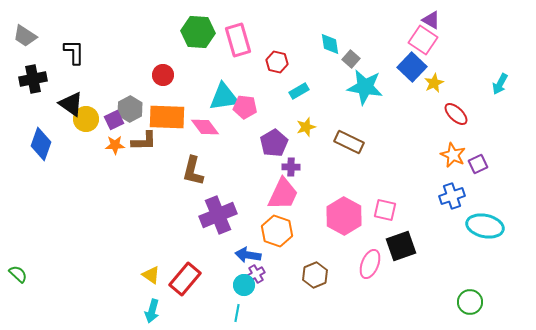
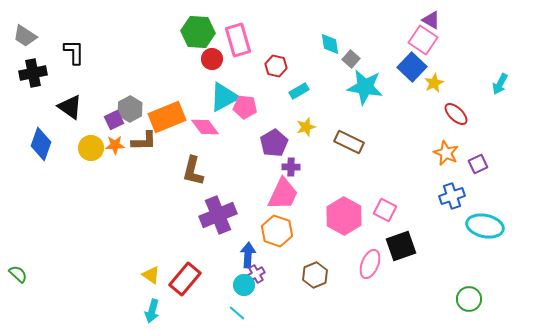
red hexagon at (277, 62): moved 1 px left, 4 px down
red circle at (163, 75): moved 49 px right, 16 px up
black cross at (33, 79): moved 6 px up
cyan triangle at (224, 97): rotated 20 degrees counterclockwise
black triangle at (71, 104): moved 1 px left, 3 px down
orange rectangle at (167, 117): rotated 24 degrees counterclockwise
yellow circle at (86, 119): moved 5 px right, 29 px down
orange star at (453, 155): moved 7 px left, 2 px up
pink square at (385, 210): rotated 15 degrees clockwise
blue arrow at (248, 255): rotated 85 degrees clockwise
green circle at (470, 302): moved 1 px left, 3 px up
cyan line at (237, 313): rotated 60 degrees counterclockwise
